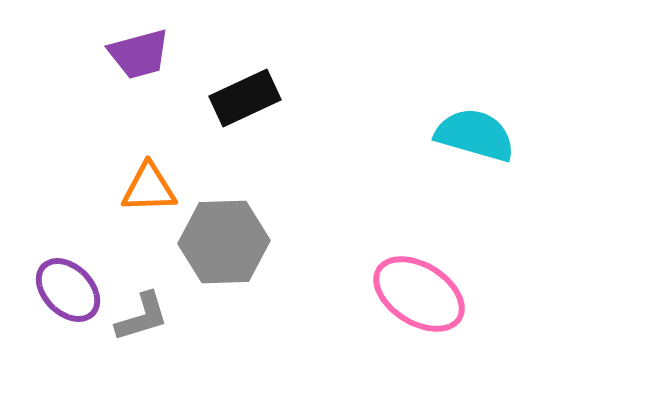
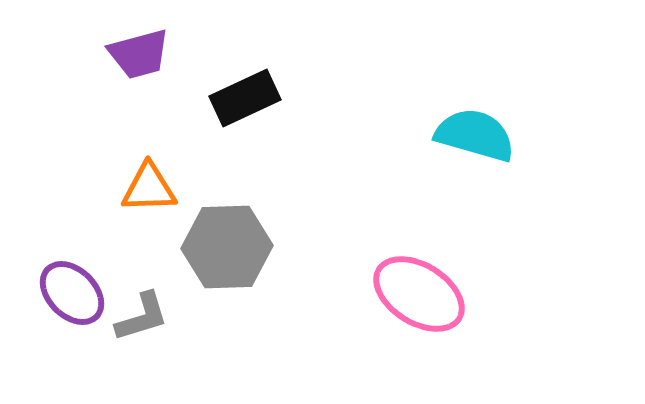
gray hexagon: moved 3 px right, 5 px down
purple ellipse: moved 4 px right, 3 px down
